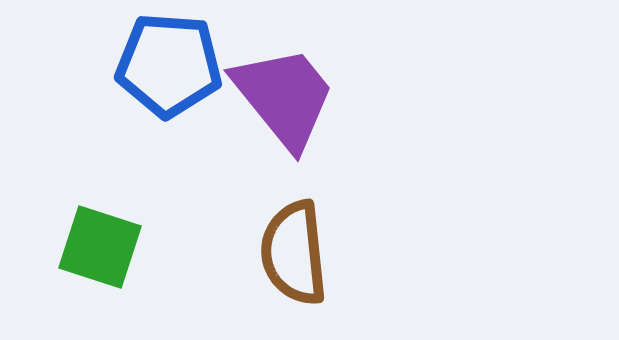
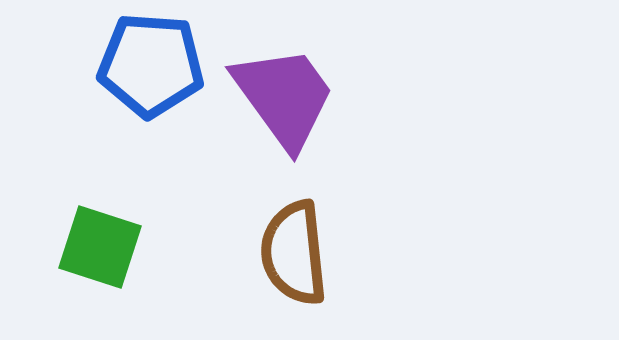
blue pentagon: moved 18 px left
purple trapezoid: rotated 3 degrees clockwise
